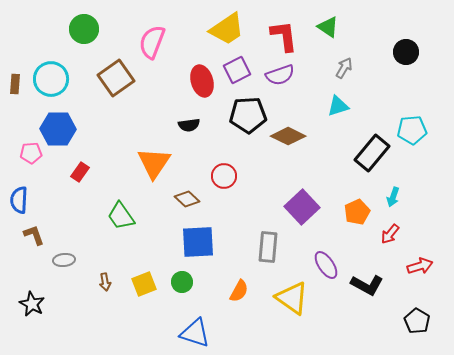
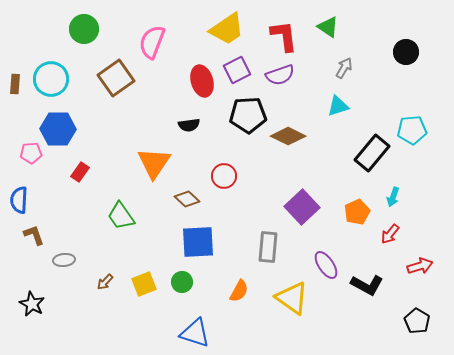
brown arrow at (105, 282): rotated 54 degrees clockwise
